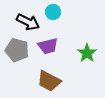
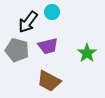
cyan circle: moved 1 px left
black arrow: rotated 100 degrees clockwise
